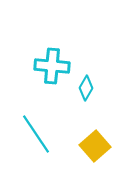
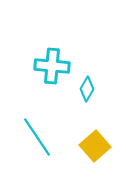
cyan diamond: moved 1 px right, 1 px down
cyan line: moved 1 px right, 3 px down
